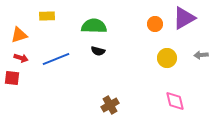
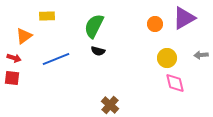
green semicircle: rotated 65 degrees counterclockwise
orange triangle: moved 5 px right, 1 px down; rotated 18 degrees counterclockwise
red arrow: moved 7 px left
pink diamond: moved 18 px up
brown cross: rotated 18 degrees counterclockwise
